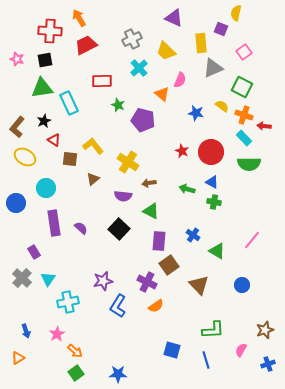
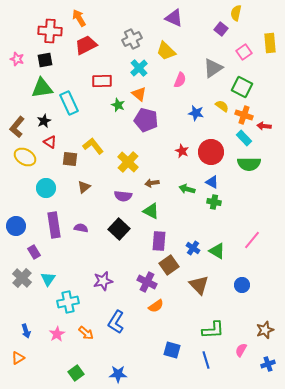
purple square at (221, 29): rotated 16 degrees clockwise
yellow rectangle at (201, 43): moved 69 px right
gray triangle at (213, 68): rotated 10 degrees counterclockwise
orange triangle at (162, 94): moved 23 px left
purple pentagon at (143, 120): moved 3 px right
red triangle at (54, 140): moved 4 px left, 2 px down
yellow cross at (128, 162): rotated 10 degrees clockwise
brown triangle at (93, 179): moved 9 px left, 8 px down
brown arrow at (149, 183): moved 3 px right
blue circle at (16, 203): moved 23 px down
purple rectangle at (54, 223): moved 2 px down
purple semicircle at (81, 228): rotated 32 degrees counterclockwise
blue cross at (193, 235): moved 13 px down
blue L-shape at (118, 306): moved 2 px left, 16 px down
orange arrow at (75, 351): moved 11 px right, 18 px up
